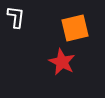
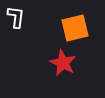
red star: moved 1 px right, 1 px down
